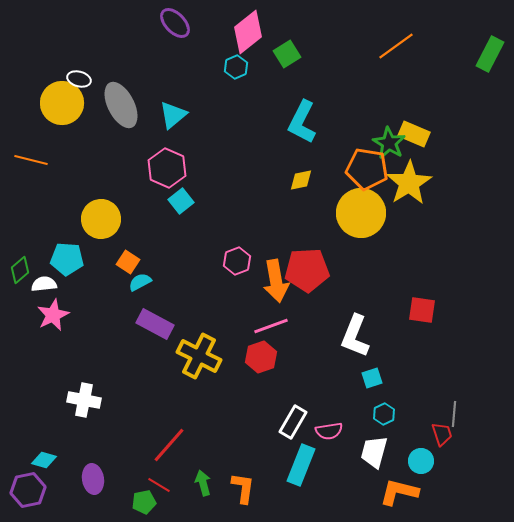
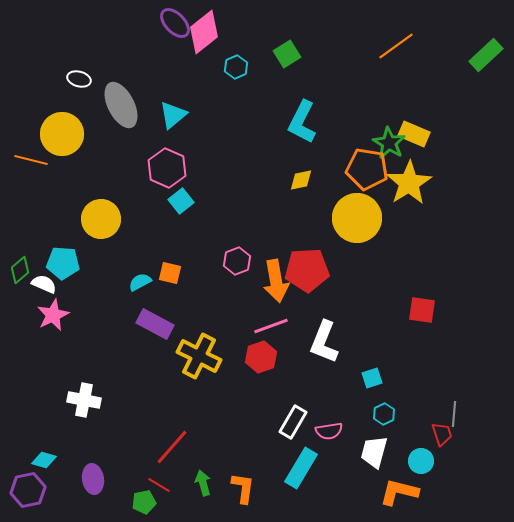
pink diamond at (248, 32): moved 44 px left
green rectangle at (490, 54): moved 4 px left, 1 px down; rotated 20 degrees clockwise
yellow circle at (62, 103): moved 31 px down
yellow circle at (361, 213): moved 4 px left, 5 px down
cyan pentagon at (67, 259): moved 4 px left, 4 px down
orange square at (128, 262): moved 42 px right, 11 px down; rotated 20 degrees counterclockwise
white semicircle at (44, 284): rotated 30 degrees clockwise
white L-shape at (355, 336): moved 31 px left, 6 px down
red line at (169, 445): moved 3 px right, 2 px down
cyan rectangle at (301, 465): moved 3 px down; rotated 9 degrees clockwise
